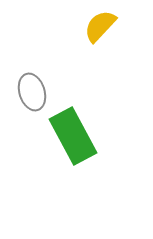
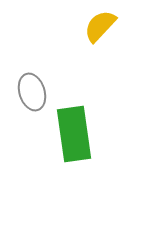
green rectangle: moved 1 px right, 2 px up; rotated 20 degrees clockwise
